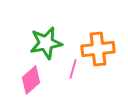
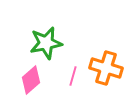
orange cross: moved 8 px right, 19 px down; rotated 24 degrees clockwise
pink line: moved 7 px down
